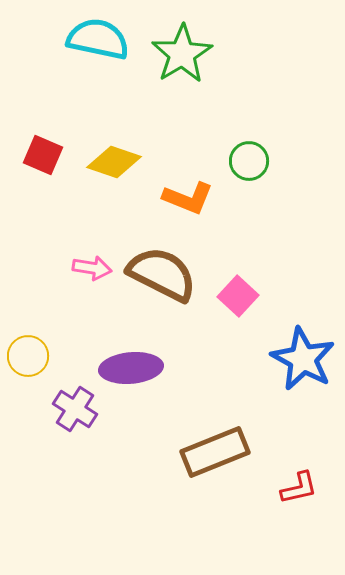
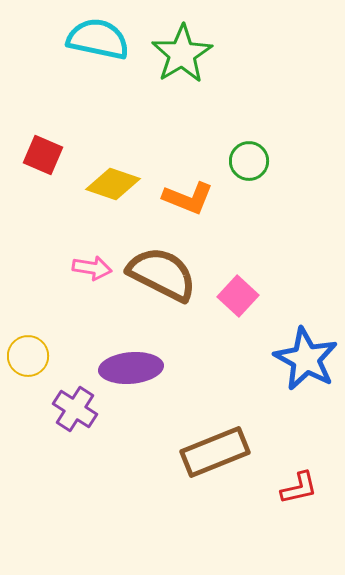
yellow diamond: moved 1 px left, 22 px down
blue star: moved 3 px right
